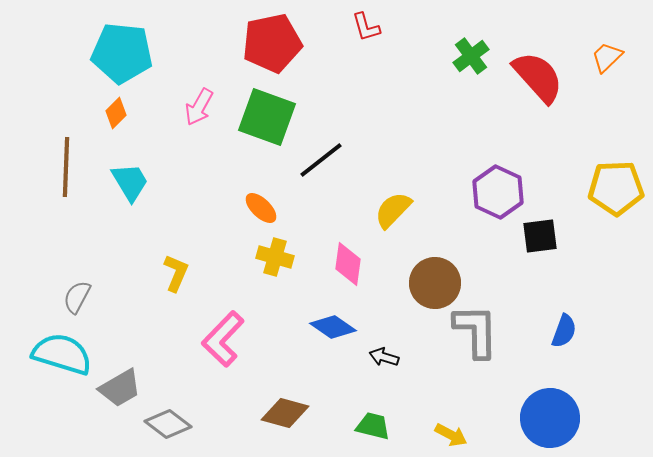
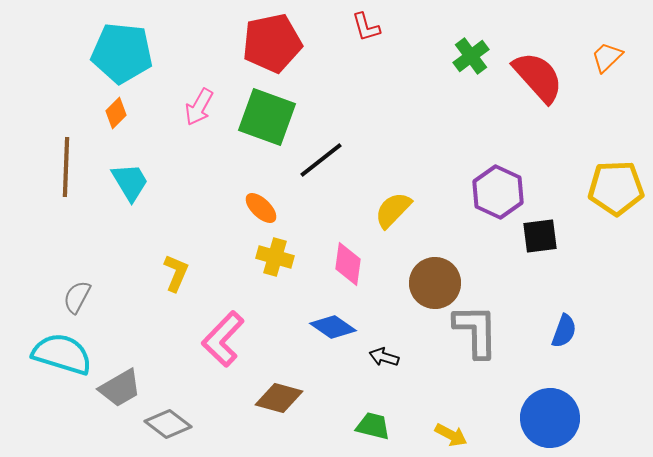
brown diamond: moved 6 px left, 15 px up
